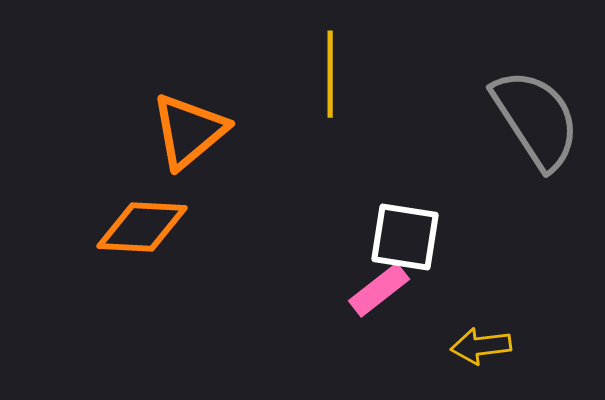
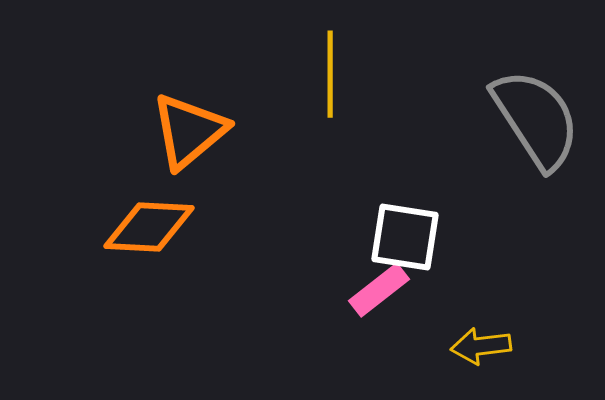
orange diamond: moved 7 px right
